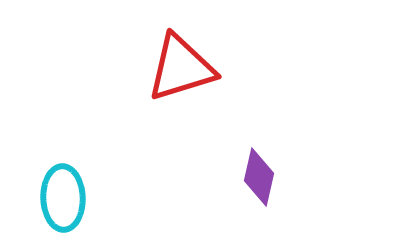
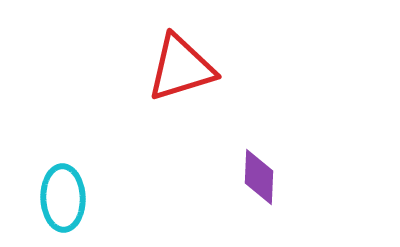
purple diamond: rotated 10 degrees counterclockwise
